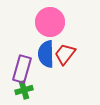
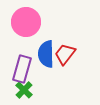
pink circle: moved 24 px left
green cross: rotated 30 degrees counterclockwise
